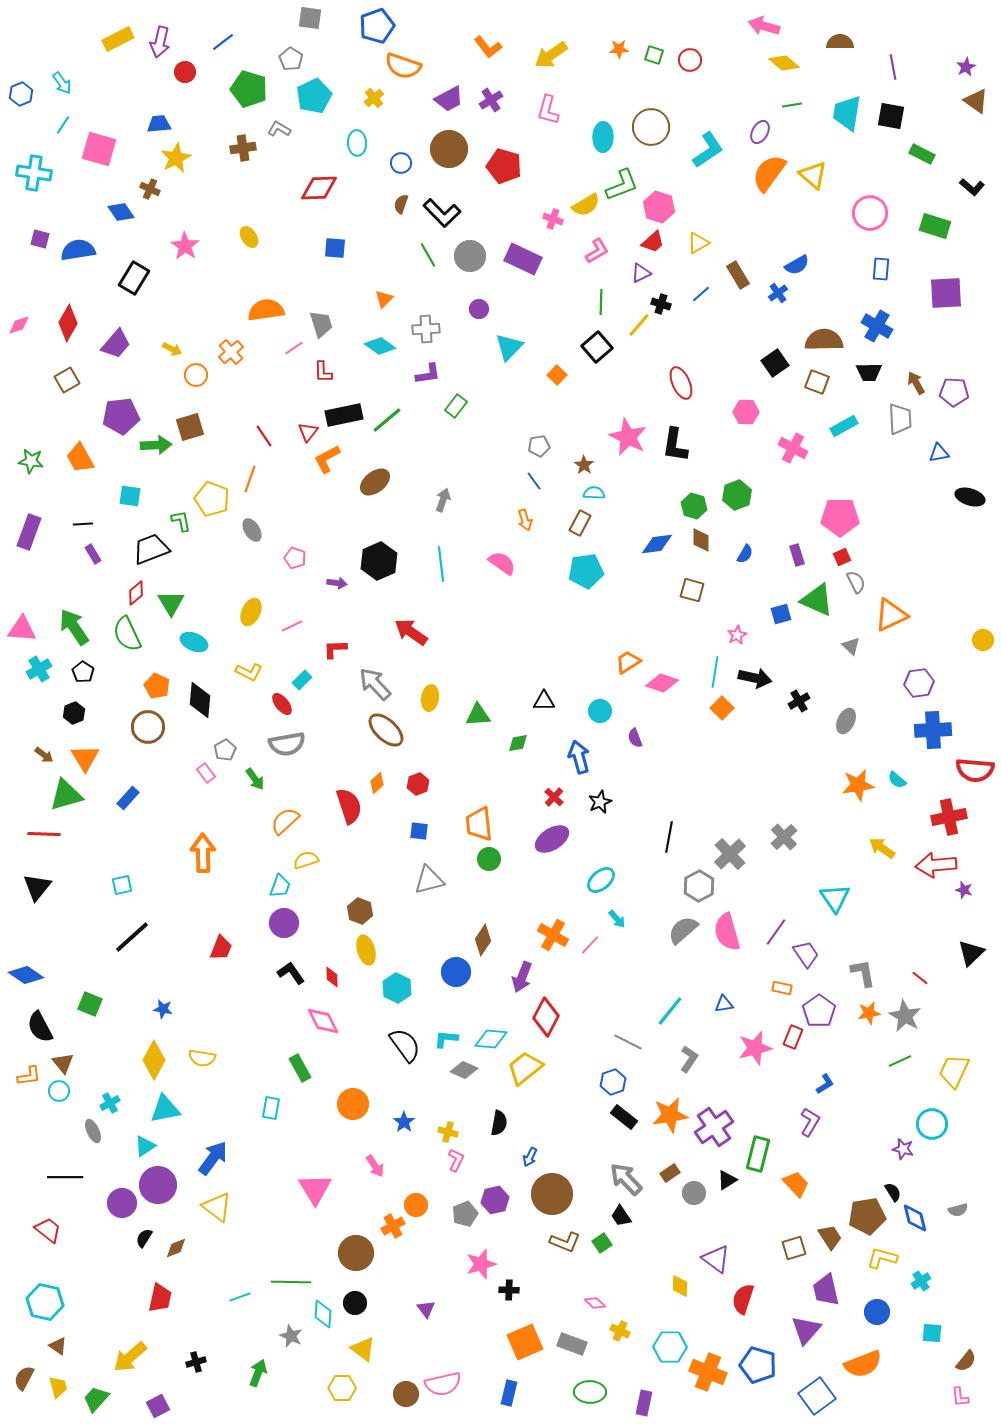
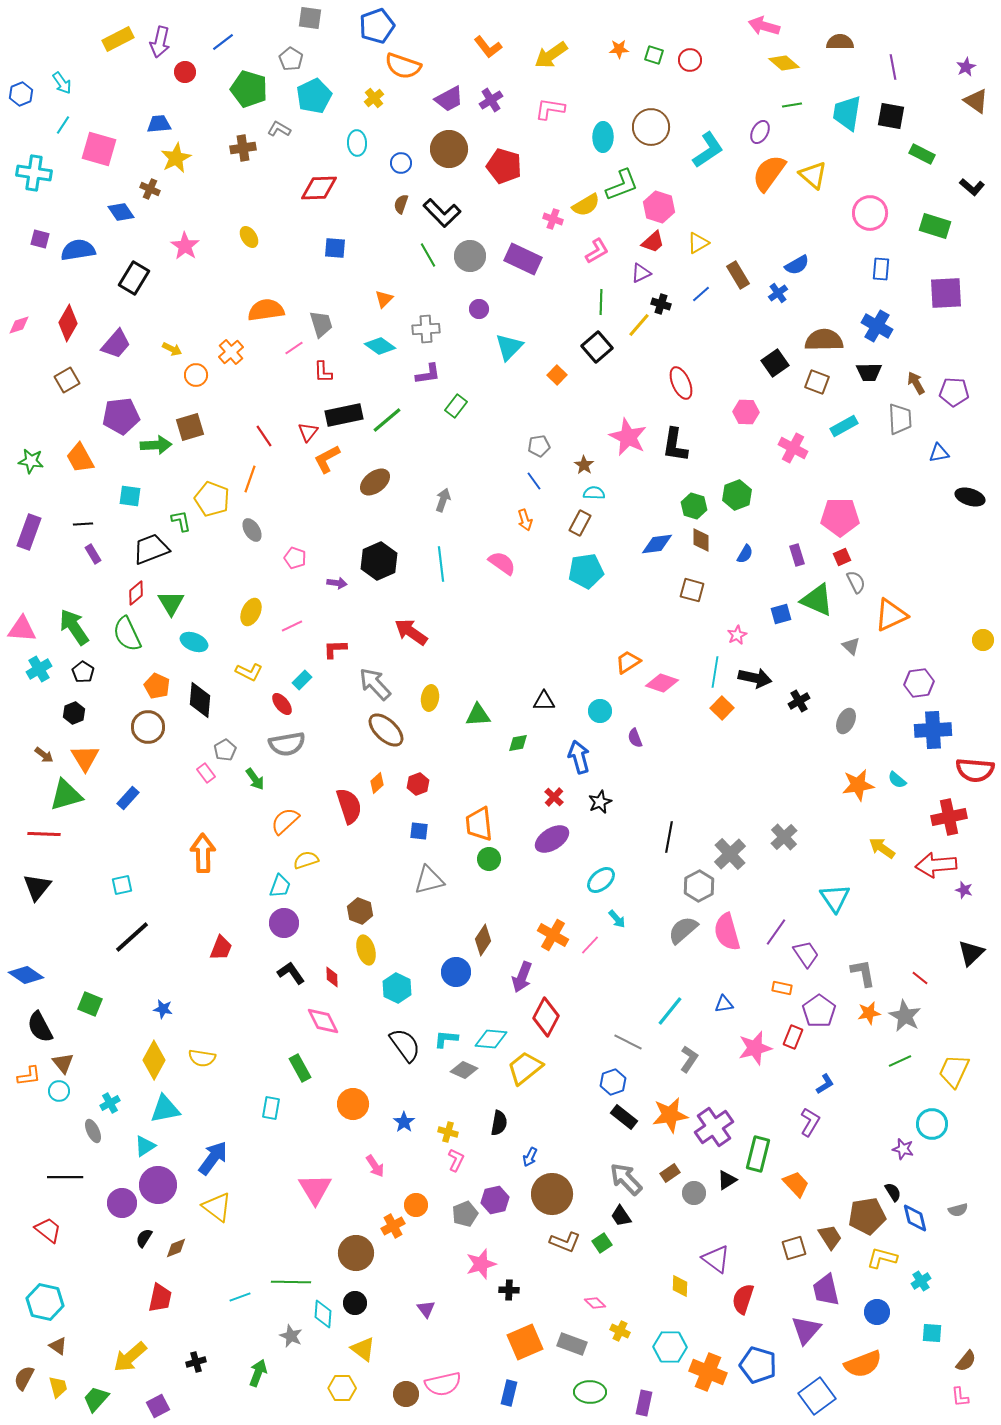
pink L-shape at (548, 110): moved 2 px right, 1 px up; rotated 84 degrees clockwise
